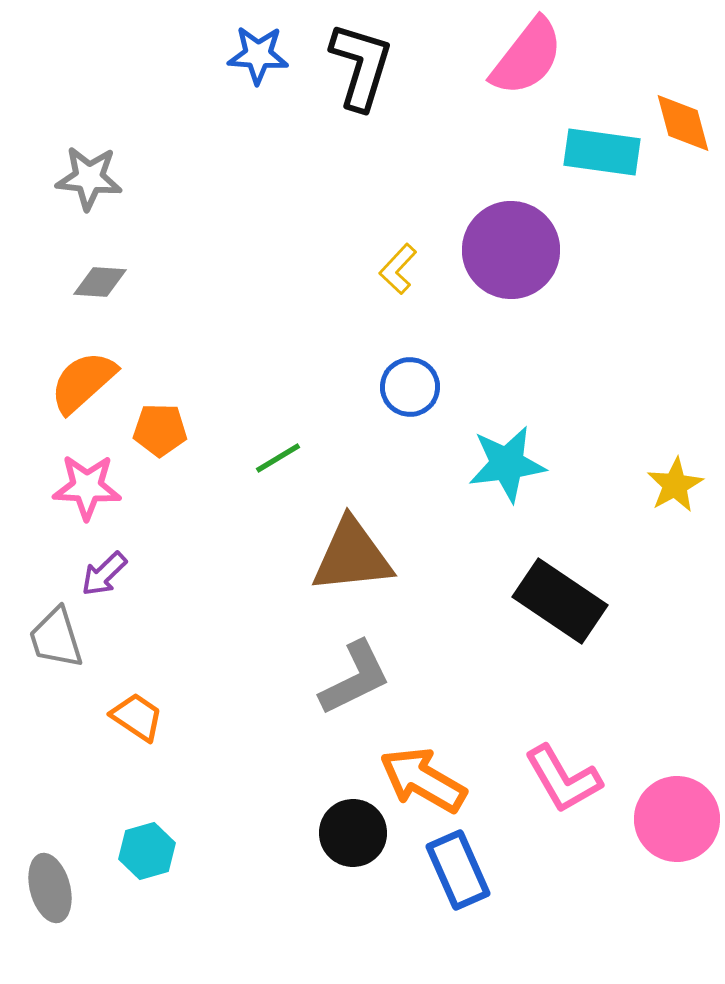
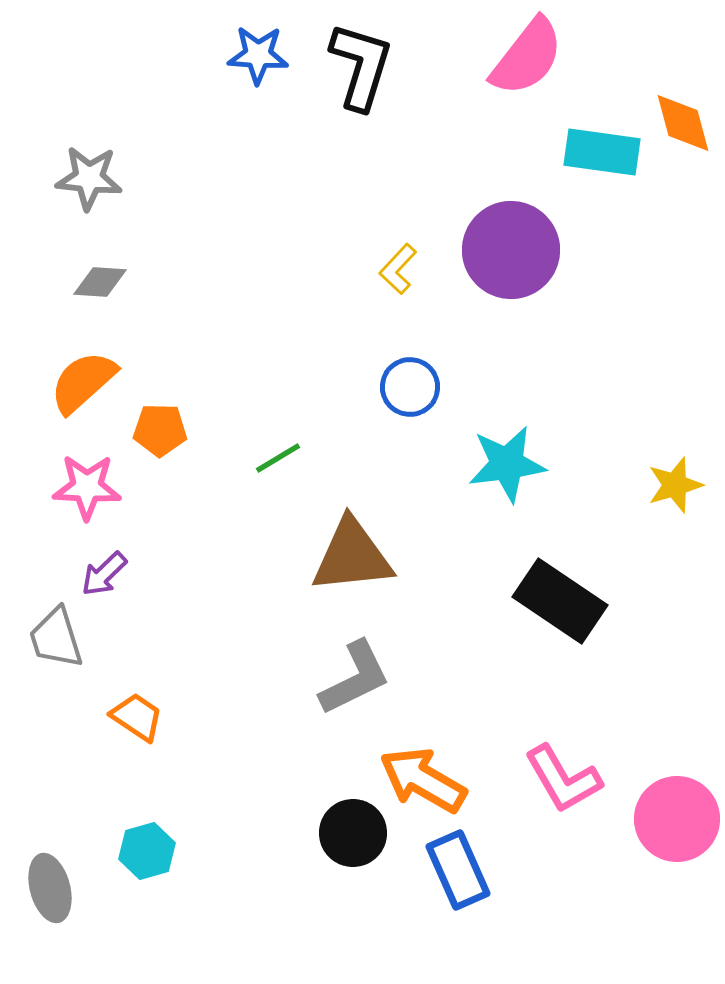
yellow star: rotated 12 degrees clockwise
